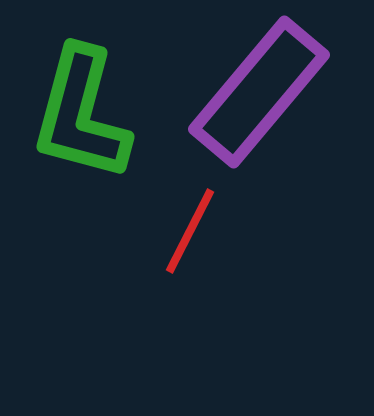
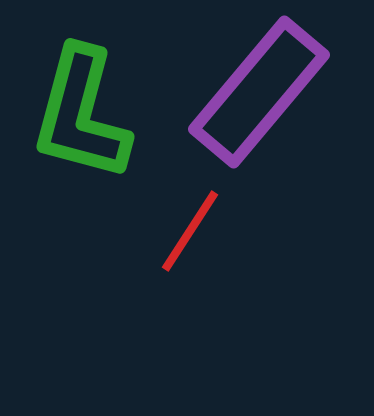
red line: rotated 6 degrees clockwise
